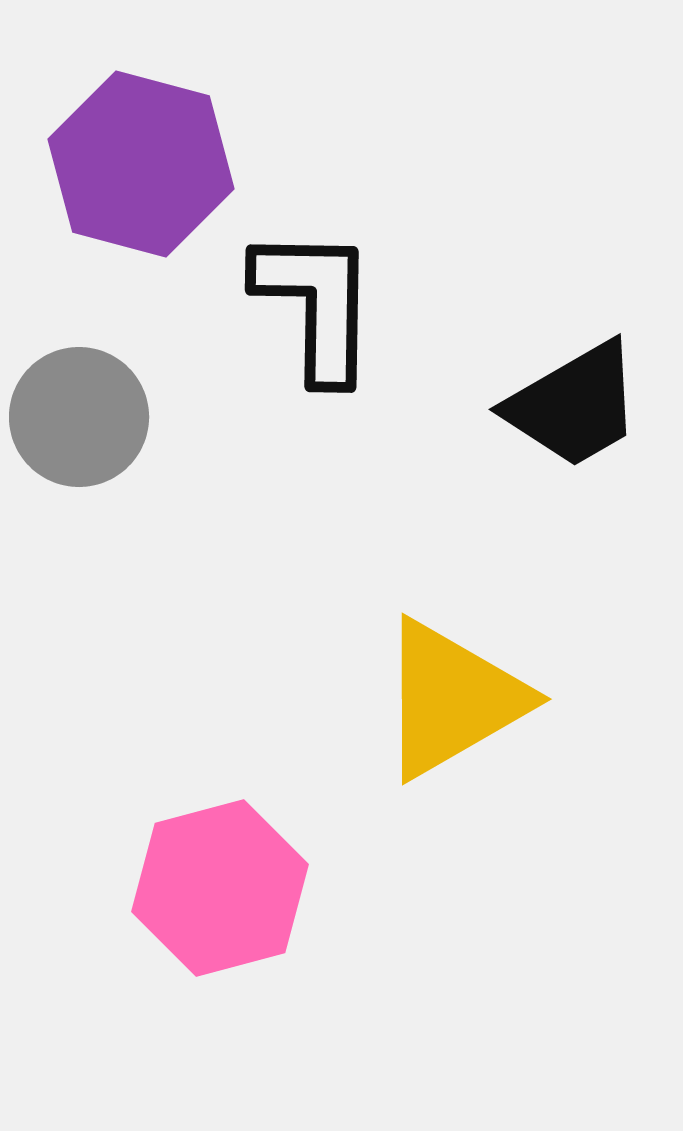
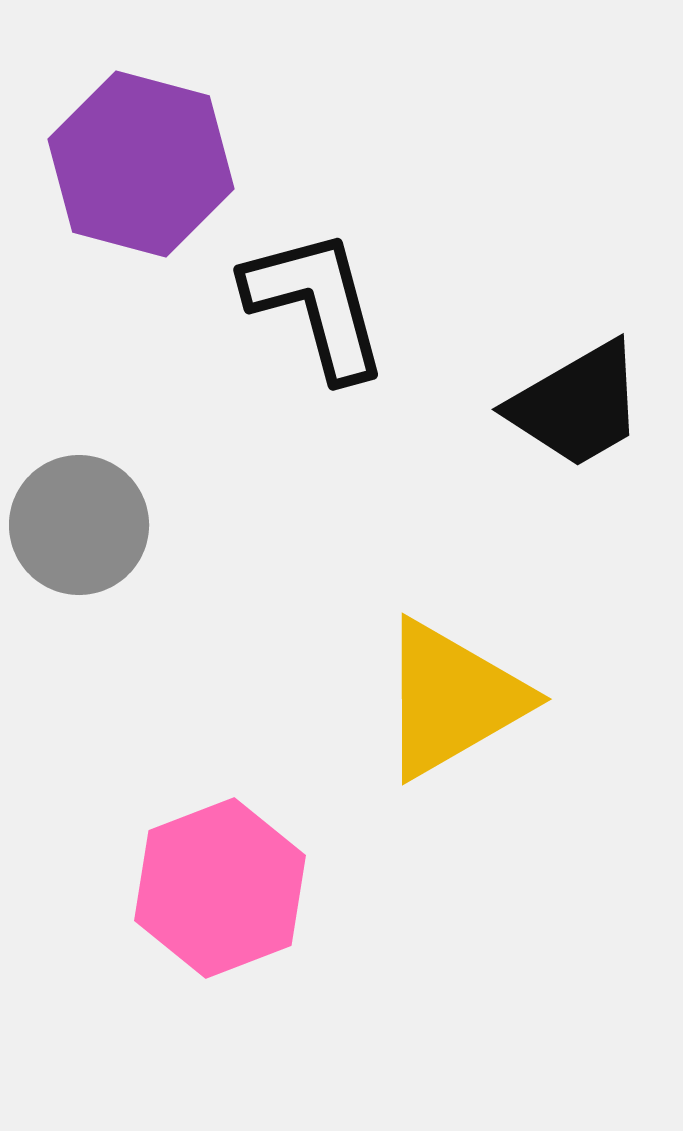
black L-shape: rotated 16 degrees counterclockwise
black trapezoid: moved 3 px right
gray circle: moved 108 px down
pink hexagon: rotated 6 degrees counterclockwise
